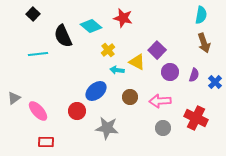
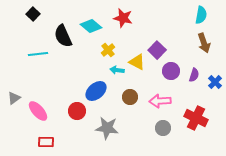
purple circle: moved 1 px right, 1 px up
